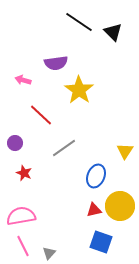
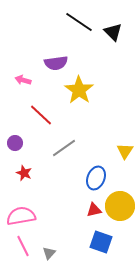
blue ellipse: moved 2 px down
